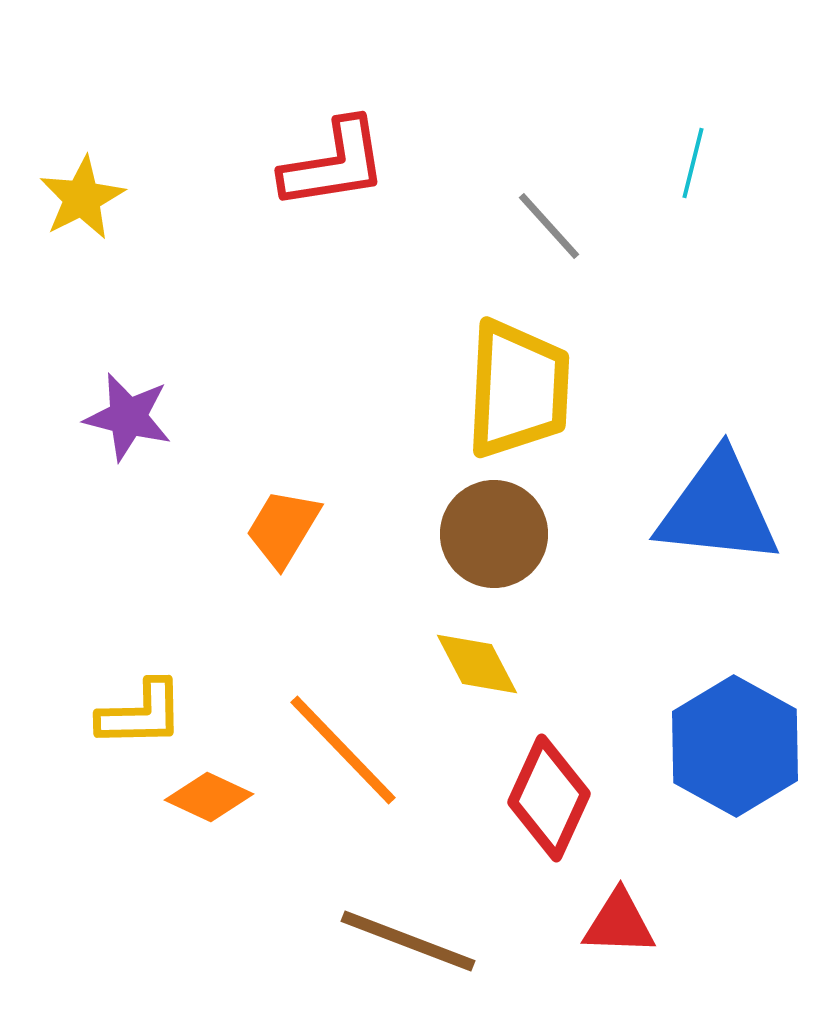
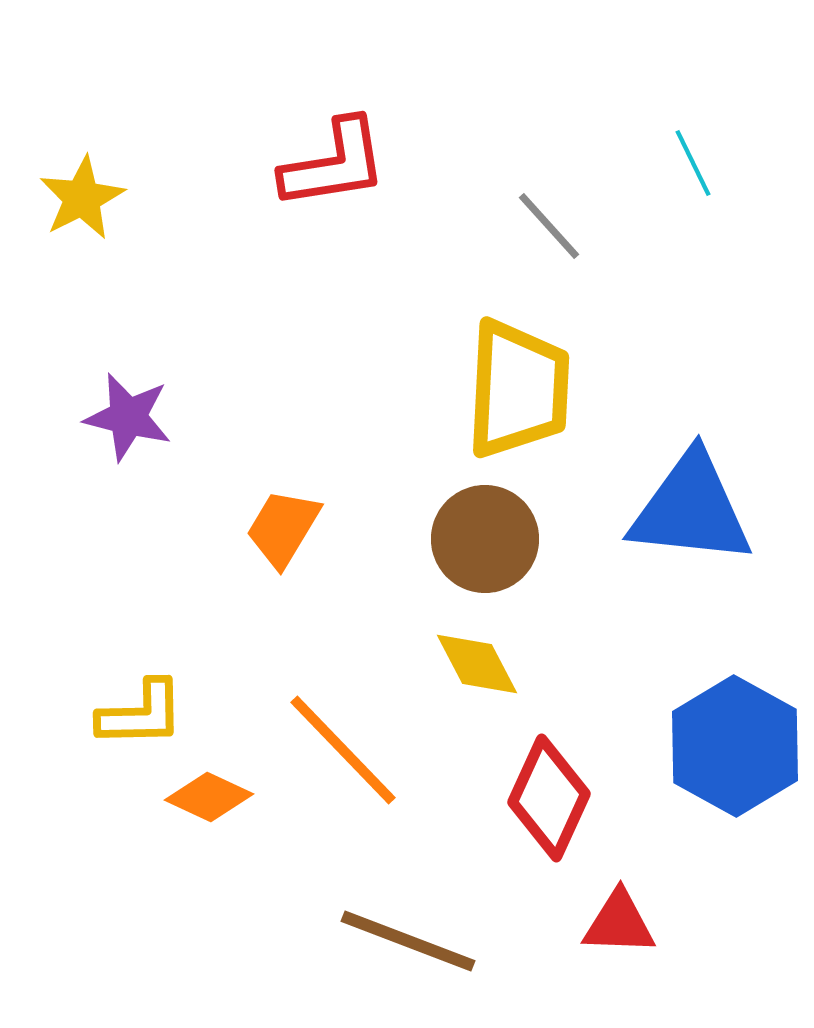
cyan line: rotated 40 degrees counterclockwise
blue triangle: moved 27 px left
brown circle: moved 9 px left, 5 px down
